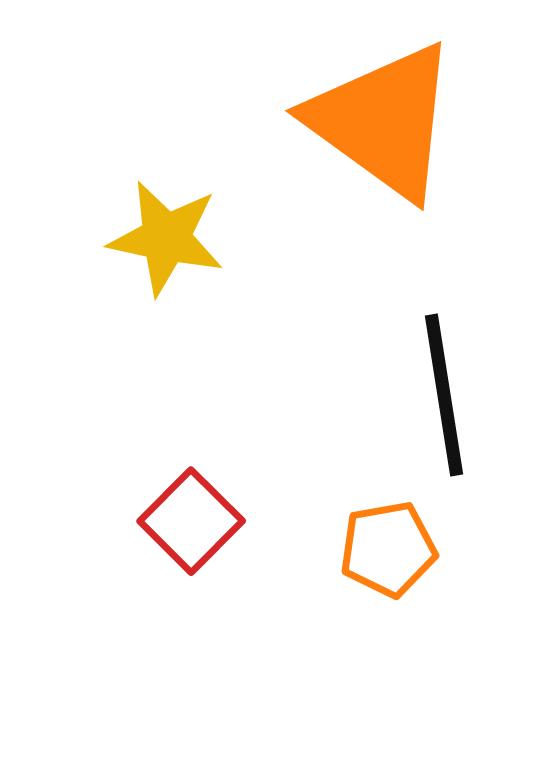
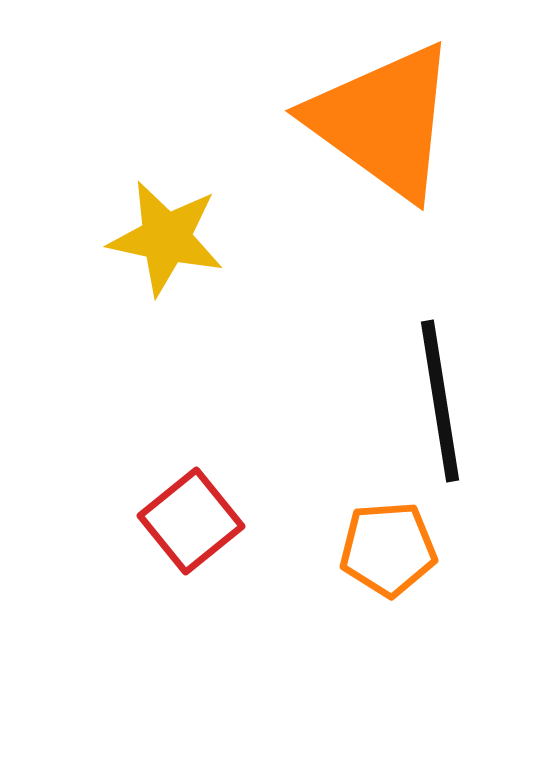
black line: moved 4 px left, 6 px down
red square: rotated 6 degrees clockwise
orange pentagon: rotated 6 degrees clockwise
